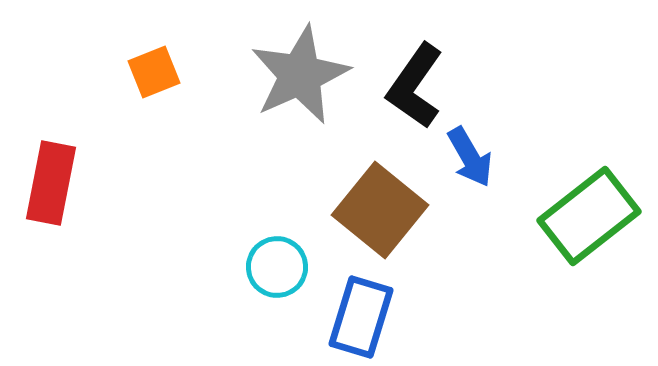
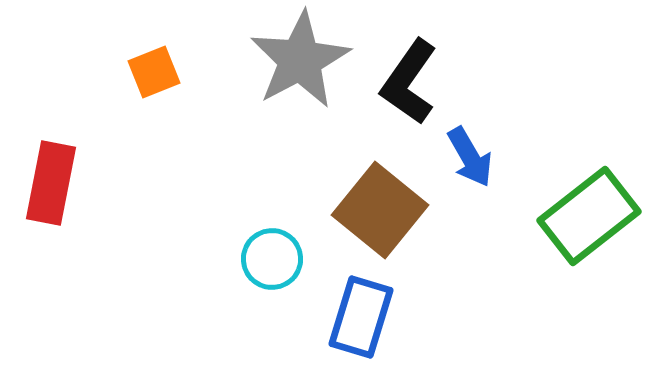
gray star: moved 15 px up; rotated 4 degrees counterclockwise
black L-shape: moved 6 px left, 4 px up
cyan circle: moved 5 px left, 8 px up
